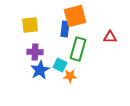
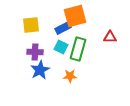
yellow square: moved 1 px right
blue rectangle: moved 2 px left, 1 px up; rotated 56 degrees clockwise
cyan square: moved 1 px right, 18 px up
